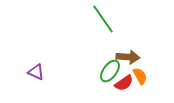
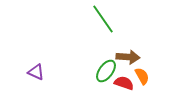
green ellipse: moved 4 px left
orange semicircle: moved 2 px right
red semicircle: rotated 126 degrees counterclockwise
